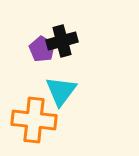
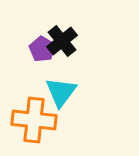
black cross: rotated 24 degrees counterclockwise
cyan triangle: moved 1 px down
